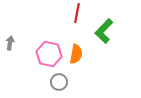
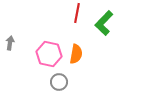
green L-shape: moved 8 px up
